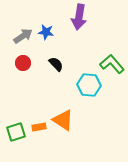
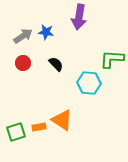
green L-shape: moved 5 px up; rotated 45 degrees counterclockwise
cyan hexagon: moved 2 px up
orange triangle: moved 1 px left
